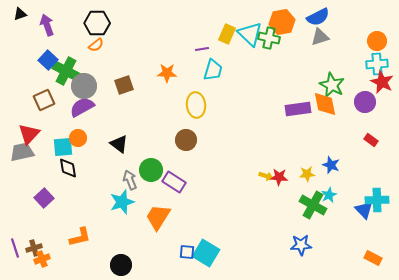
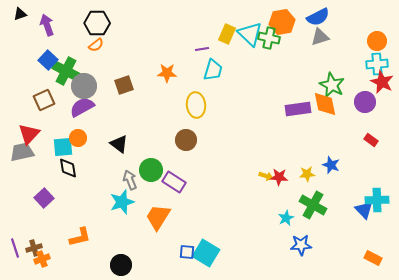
cyan star at (329, 195): moved 43 px left, 23 px down
